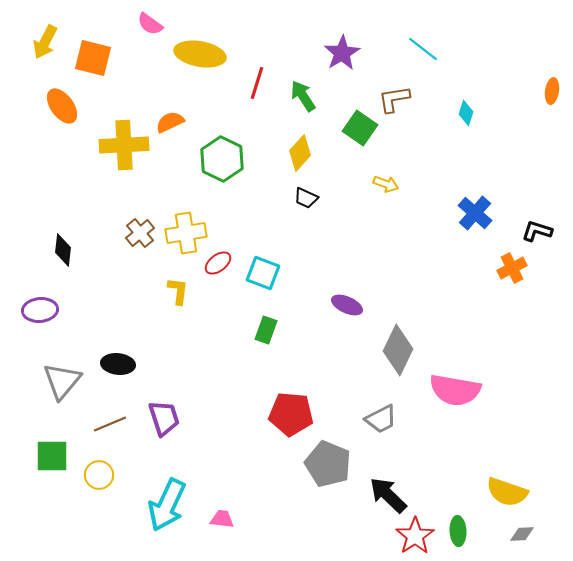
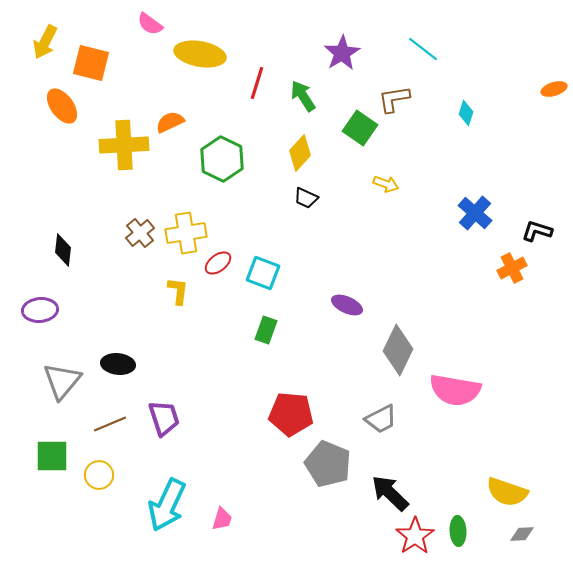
orange square at (93, 58): moved 2 px left, 5 px down
orange ellipse at (552, 91): moved 2 px right, 2 px up; rotated 65 degrees clockwise
black arrow at (388, 495): moved 2 px right, 2 px up
pink trapezoid at (222, 519): rotated 100 degrees clockwise
